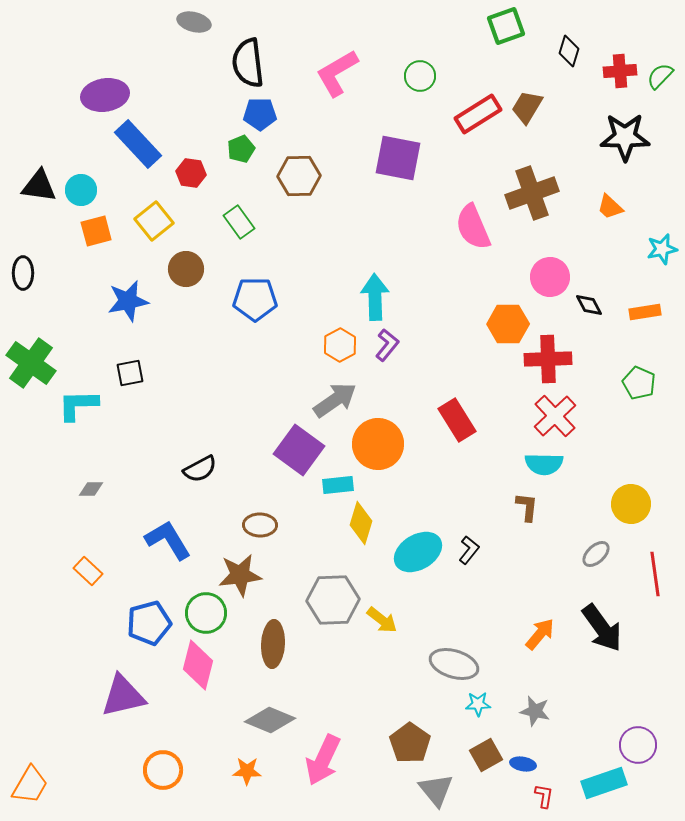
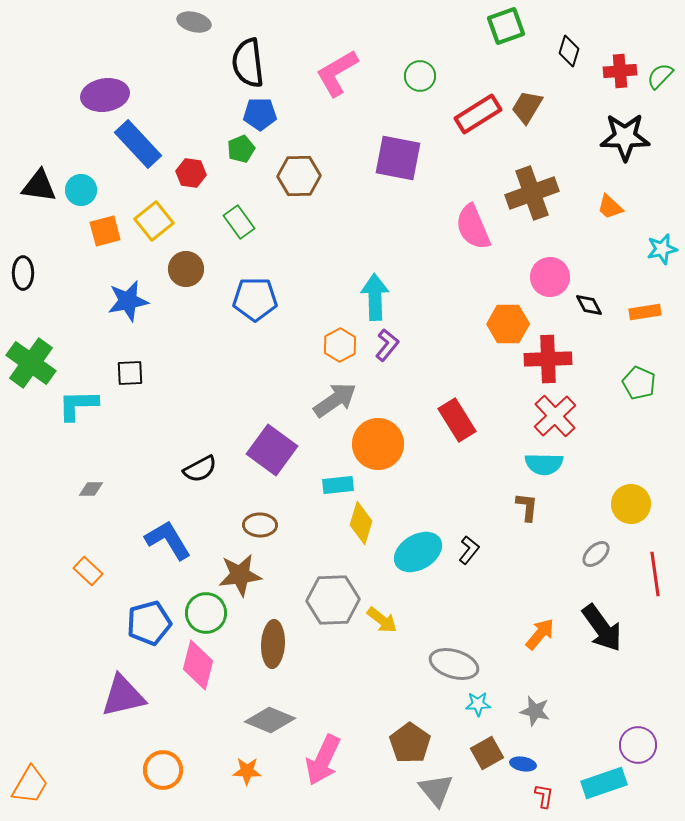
orange square at (96, 231): moved 9 px right
black square at (130, 373): rotated 8 degrees clockwise
purple square at (299, 450): moved 27 px left
brown square at (486, 755): moved 1 px right, 2 px up
